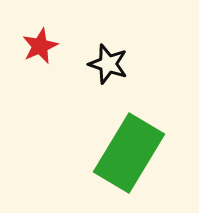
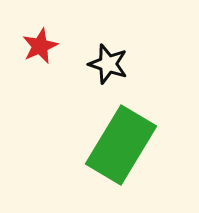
green rectangle: moved 8 px left, 8 px up
